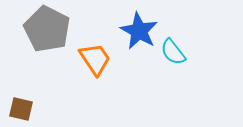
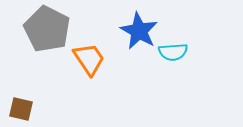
cyan semicircle: rotated 56 degrees counterclockwise
orange trapezoid: moved 6 px left
